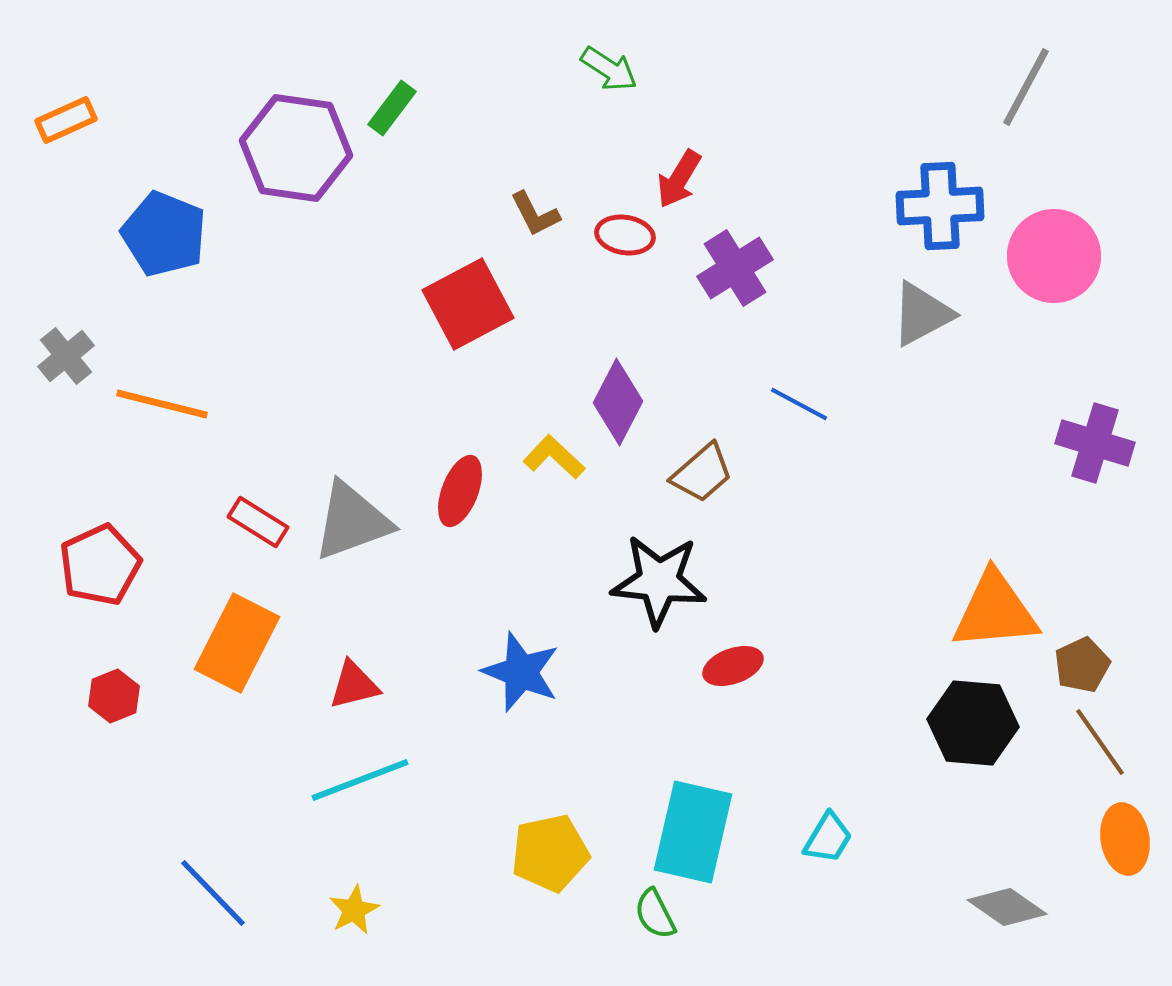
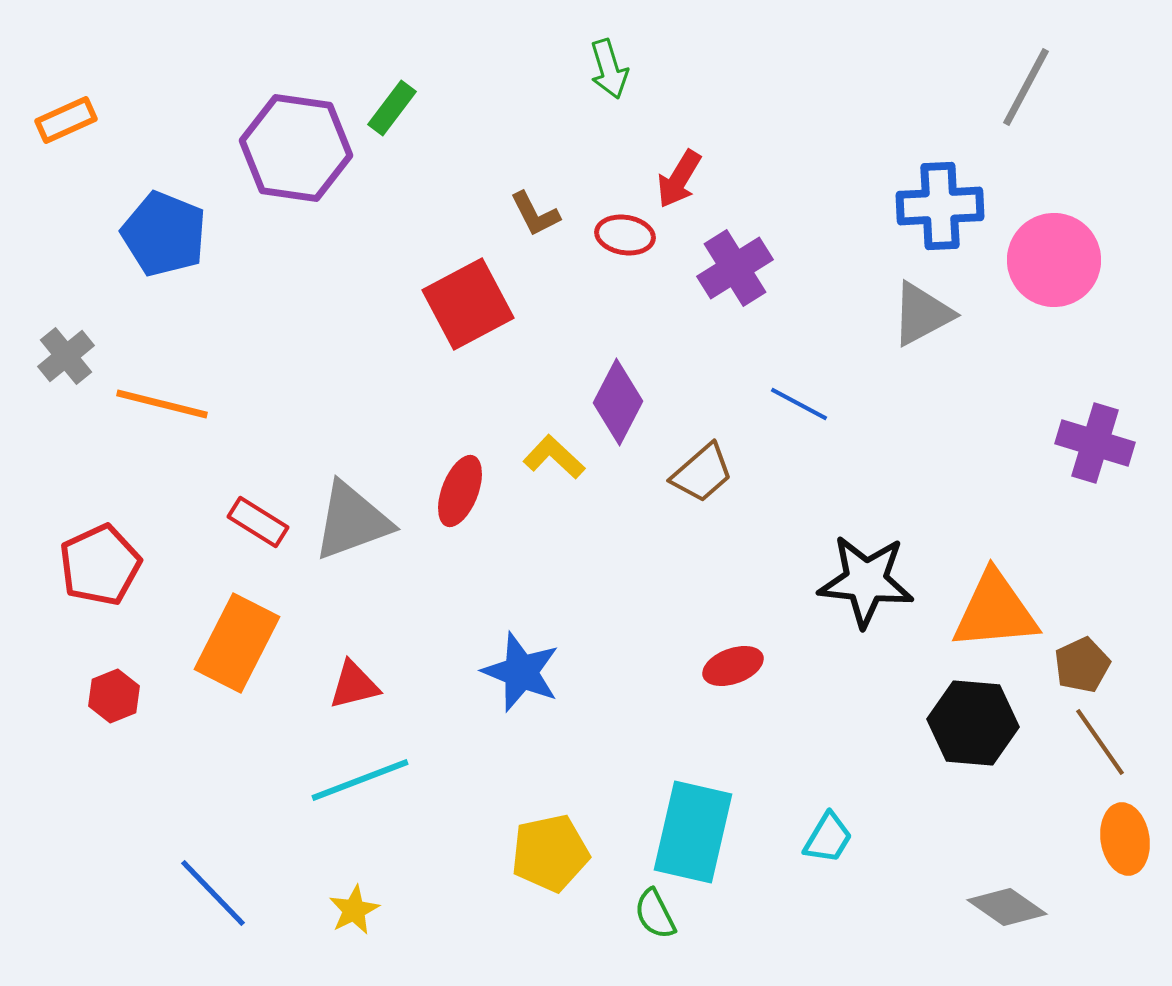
green arrow at (609, 69): rotated 40 degrees clockwise
pink circle at (1054, 256): moved 4 px down
black star at (659, 581): moved 207 px right
